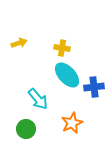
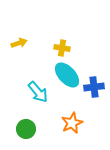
cyan arrow: moved 7 px up
